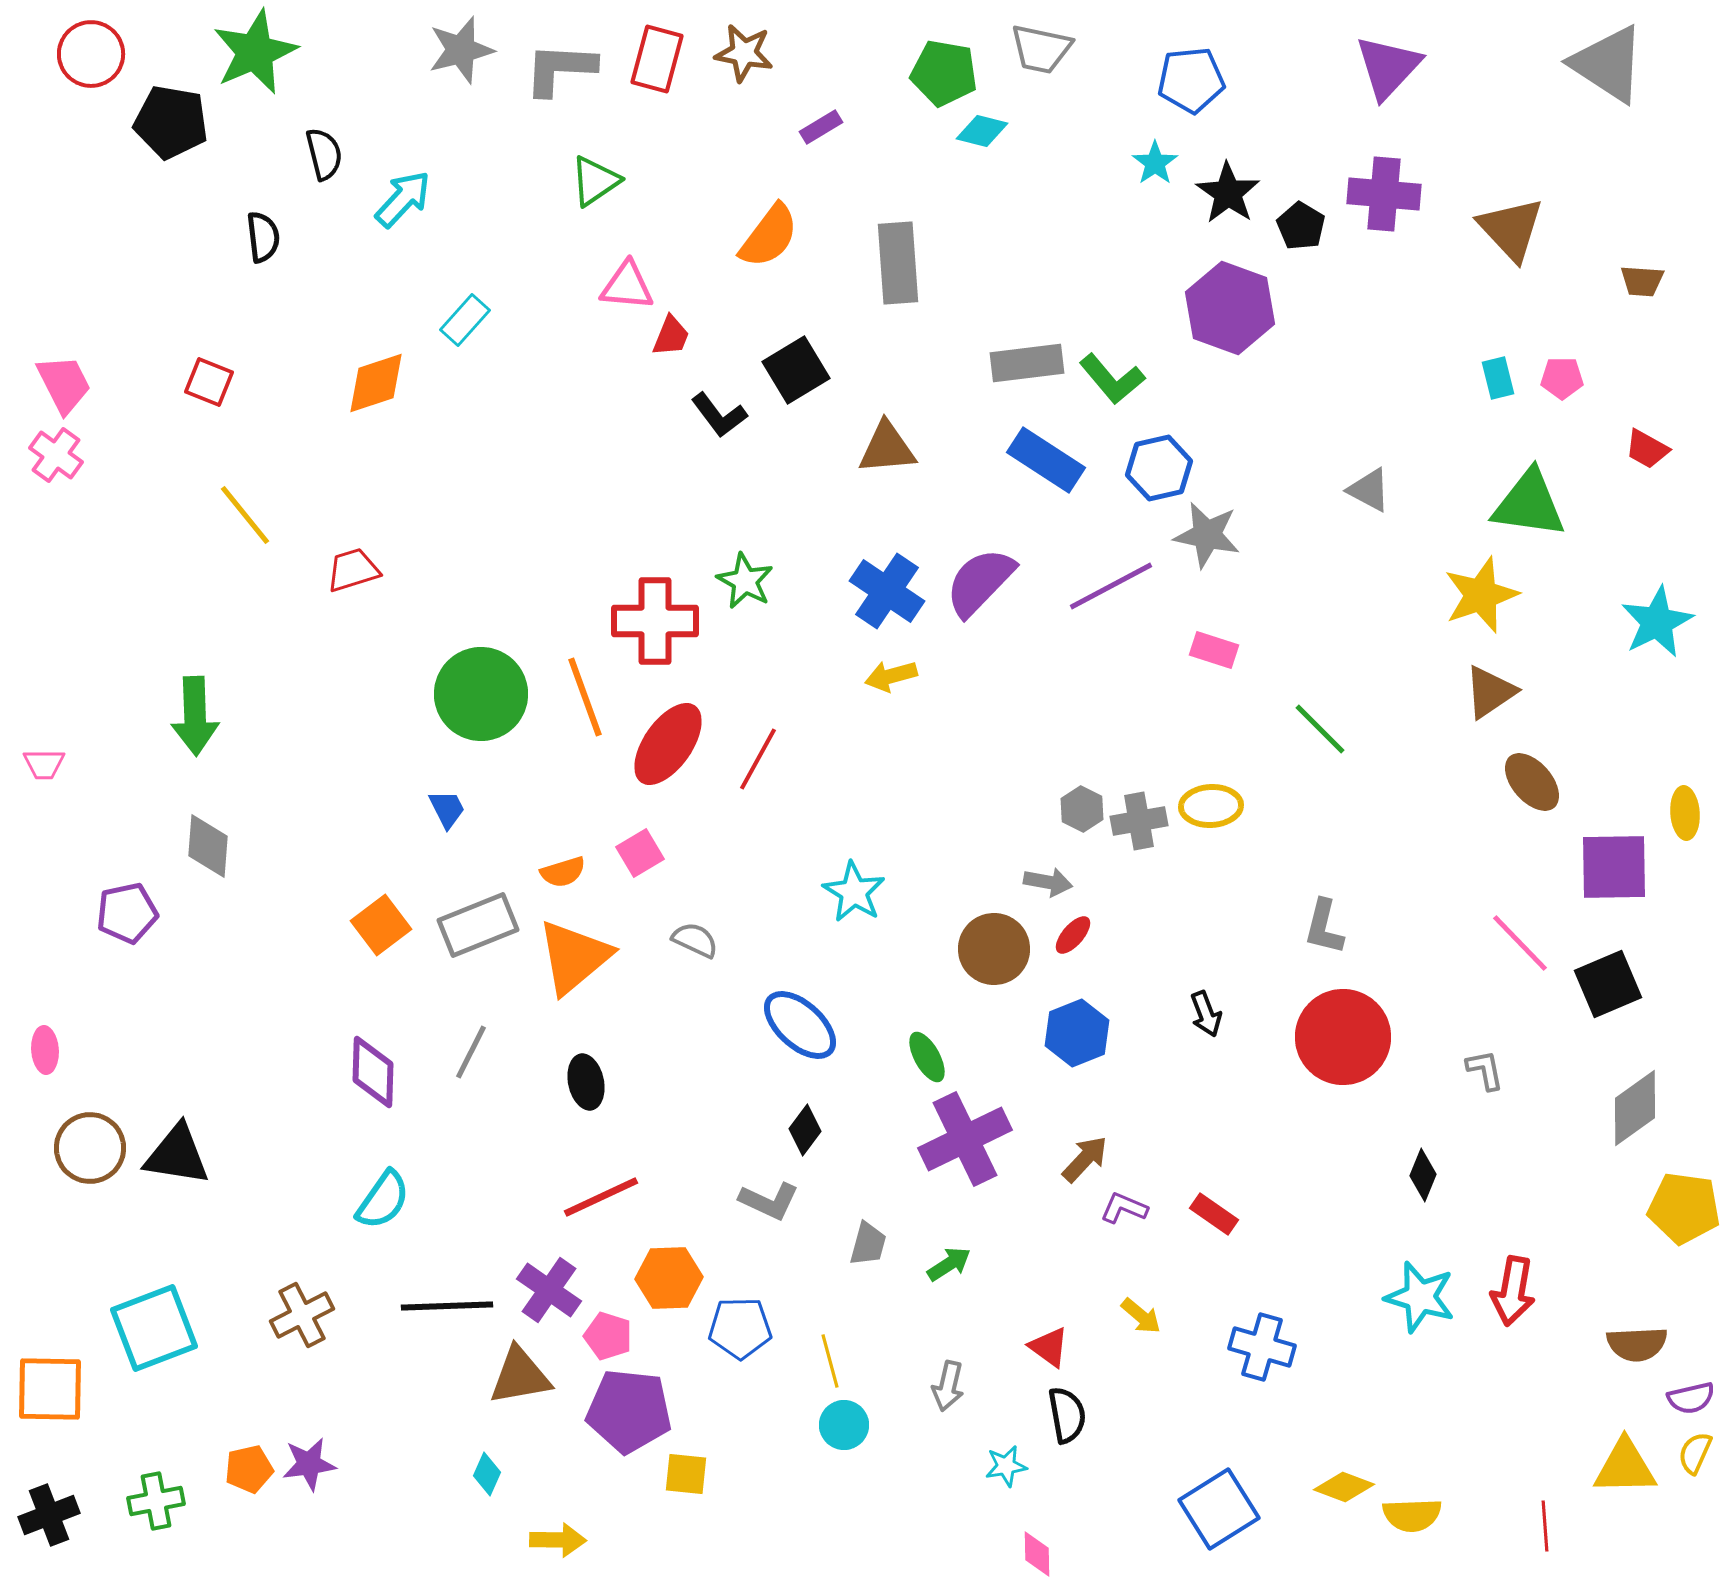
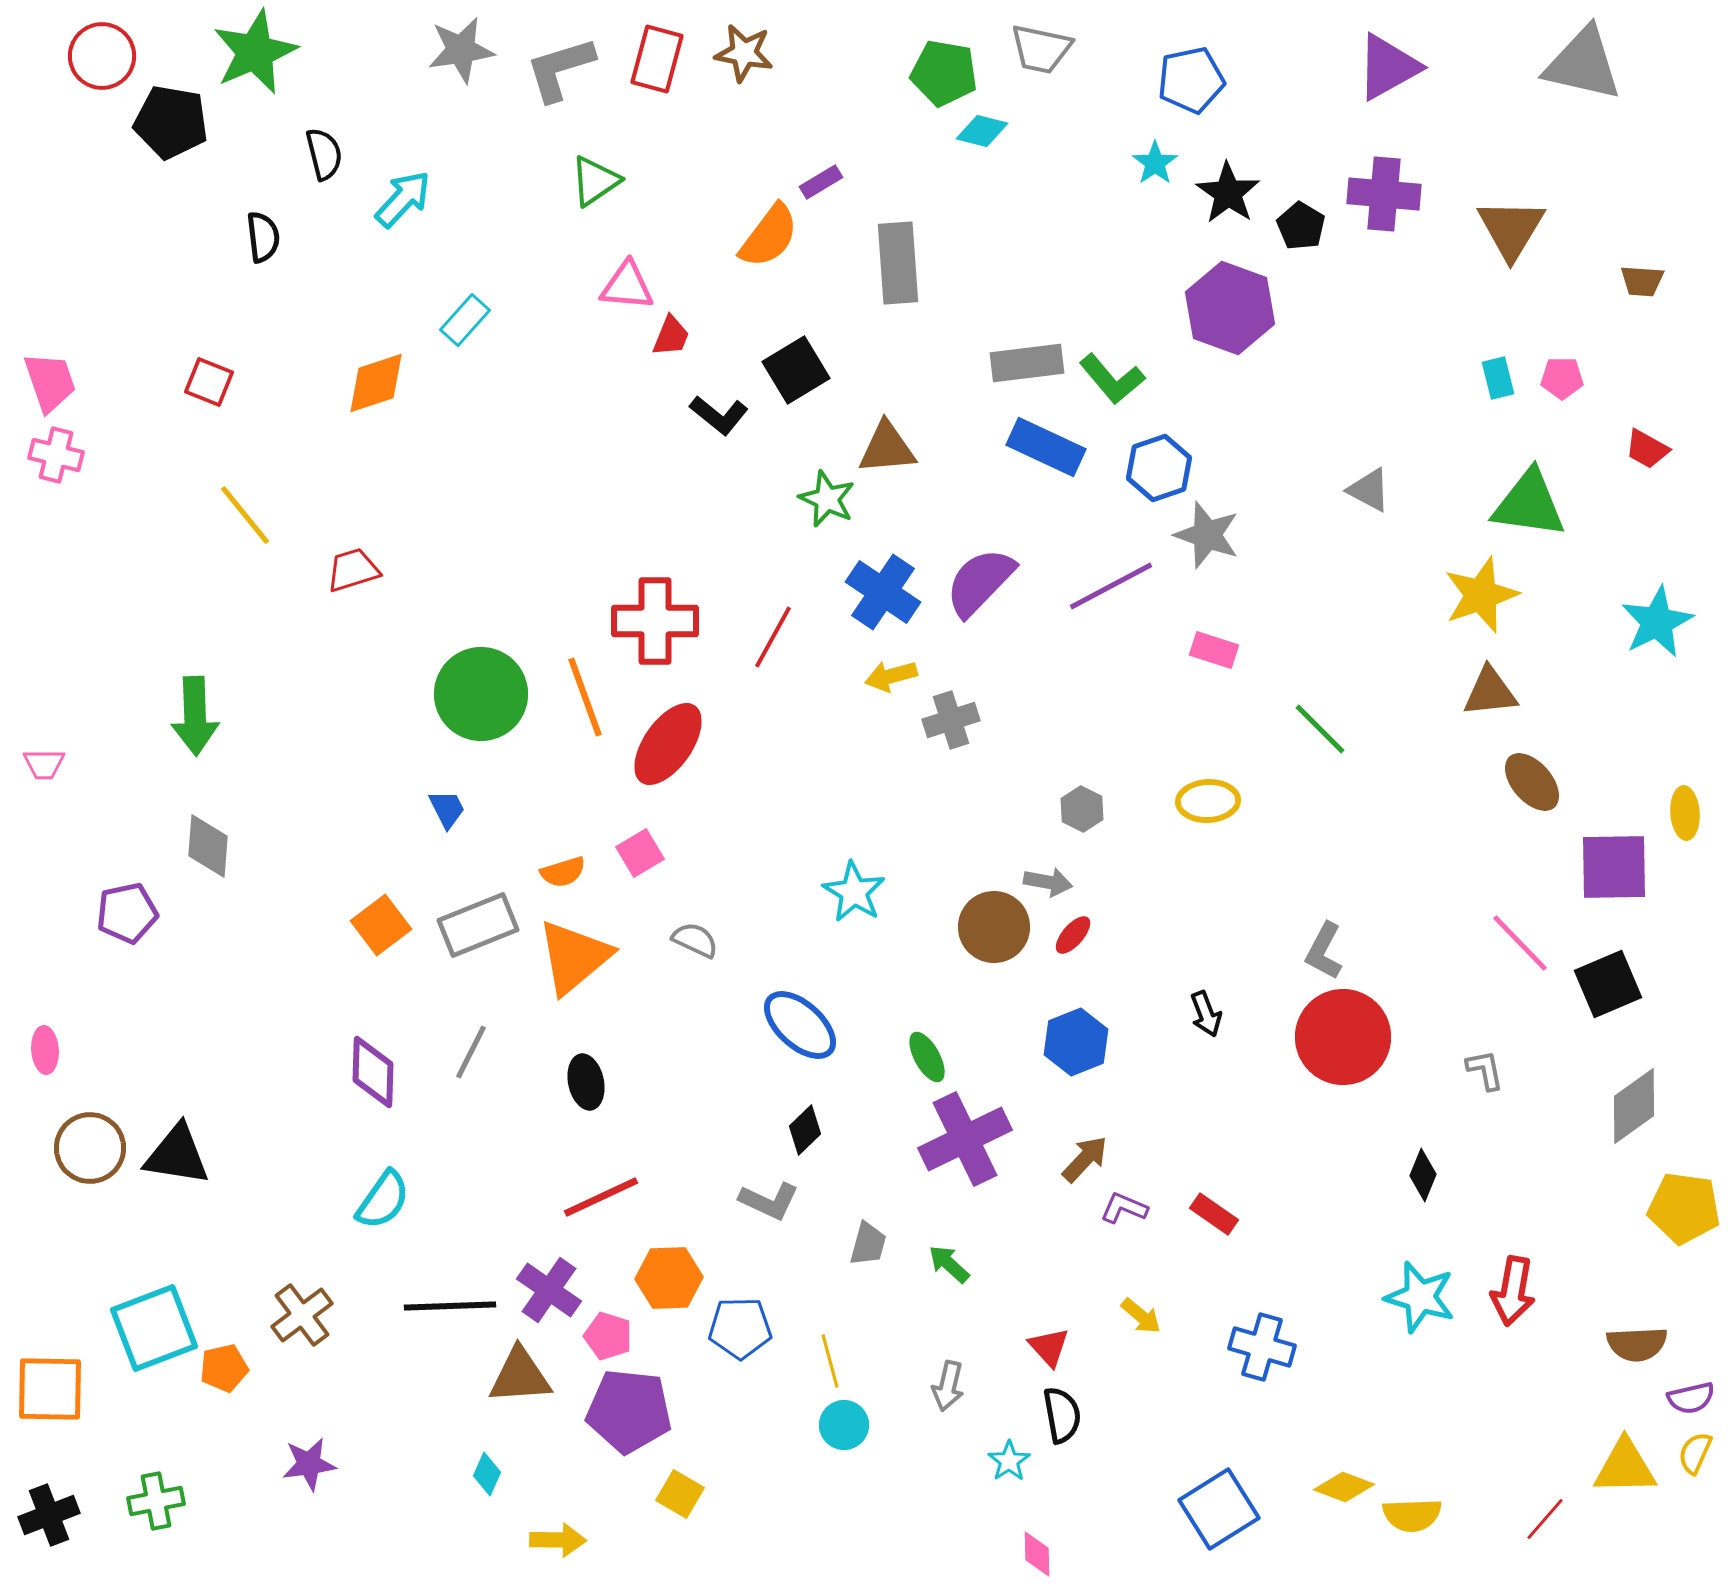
gray star at (461, 50): rotated 6 degrees clockwise
red circle at (91, 54): moved 11 px right, 2 px down
gray triangle at (1608, 64): moved 25 px left; rotated 20 degrees counterclockwise
purple triangle at (1388, 67): rotated 18 degrees clockwise
gray L-shape at (560, 69): rotated 20 degrees counterclockwise
blue pentagon at (1191, 80): rotated 6 degrees counterclockwise
purple rectangle at (821, 127): moved 55 px down
brown triangle at (1511, 229): rotated 14 degrees clockwise
pink trapezoid at (64, 384): moved 14 px left, 2 px up; rotated 8 degrees clockwise
black L-shape at (719, 415): rotated 14 degrees counterclockwise
pink cross at (56, 455): rotated 22 degrees counterclockwise
blue rectangle at (1046, 460): moved 13 px up; rotated 8 degrees counterclockwise
blue hexagon at (1159, 468): rotated 6 degrees counterclockwise
gray star at (1207, 535): rotated 8 degrees clockwise
green star at (745, 581): moved 82 px right, 82 px up; rotated 4 degrees counterclockwise
blue cross at (887, 591): moved 4 px left, 1 px down
brown triangle at (1490, 692): rotated 28 degrees clockwise
red line at (758, 759): moved 15 px right, 122 px up
yellow ellipse at (1211, 806): moved 3 px left, 5 px up
gray cross at (1139, 821): moved 188 px left, 101 px up; rotated 8 degrees counterclockwise
gray L-shape at (1324, 927): moved 24 px down; rotated 14 degrees clockwise
brown circle at (994, 949): moved 22 px up
blue hexagon at (1077, 1033): moved 1 px left, 9 px down
gray diamond at (1635, 1108): moved 1 px left, 2 px up
black diamond at (805, 1130): rotated 9 degrees clockwise
green arrow at (949, 1264): rotated 105 degrees counterclockwise
black line at (447, 1306): moved 3 px right
brown cross at (302, 1315): rotated 10 degrees counterclockwise
red triangle at (1049, 1347): rotated 12 degrees clockwise
brown triangle at (520, 1376): rotated 6 degrees clockwise
black semicircle at (1067, 1415): moved 5 px left
cyan star at (1006, 1466): moved 3 px right, 5 px up; rotated 24 degrees counterclockwise
orange pentagon at (249, 1469): moved 25 px left, 101 px up
yellow square at (686, 1474): moved 6 px left, 20 px down; rotated 24 degrees clockwise
red line at (1545, 1526): moved 7 px up; rotated 45 degrees clockwise
